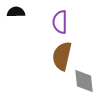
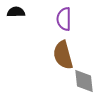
purple semicircle: moved 4 px right, 3 px up
brown semicircle: moved 1 px right, 1 px up; rotated 28 degrees counterclockwise
